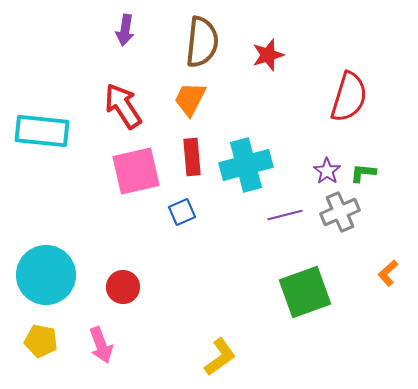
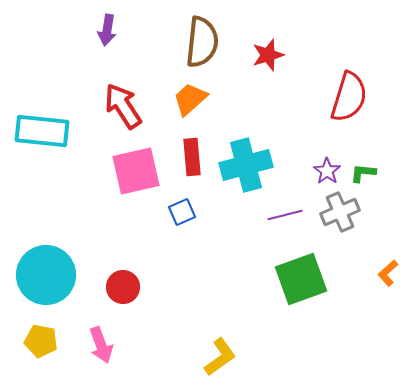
purple arrow: moved 18 px left
orange trapezoid: rotated 21 degrees clockwise
green square: moved 4 px left, 13 px up
